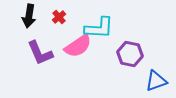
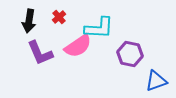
black arrow: moved 5 px down
